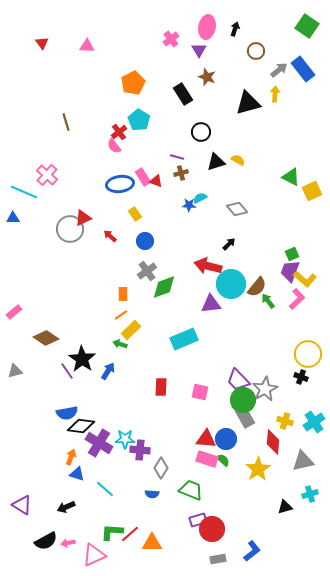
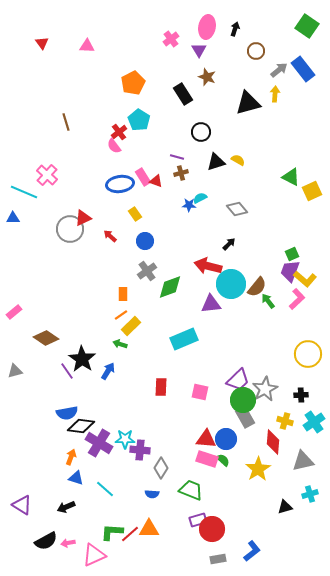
green diamond at (164, 287): moved 6 px right
yellow rectangle at (131, 330): moved 4 px up
black cross at (301, 377): moved 18 px down; rotated 24 degrees counterclockwise
purple trapezoid at (238, 380): rotated 90 degrees counterclockwise
blue triangle at (77, 474): moved 1 px left, 4 px down
orange triangle at (152, 543): moved 3 px left, 14 px up
